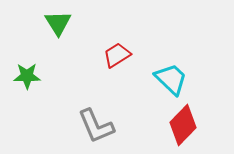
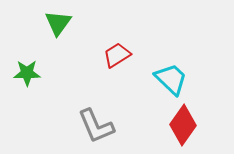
green triangle: rotated 8 degrees clockwise
green star: moved 3 px up
red diamond: rotated 9 degrees counterclockwise
